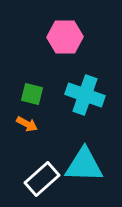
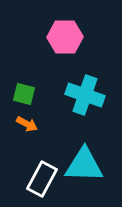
green square: moved 8 px left
white rectangle: rotated 20 degrees counterclockwise
